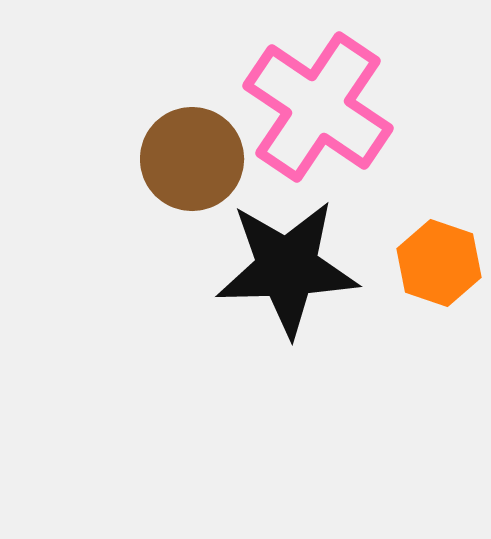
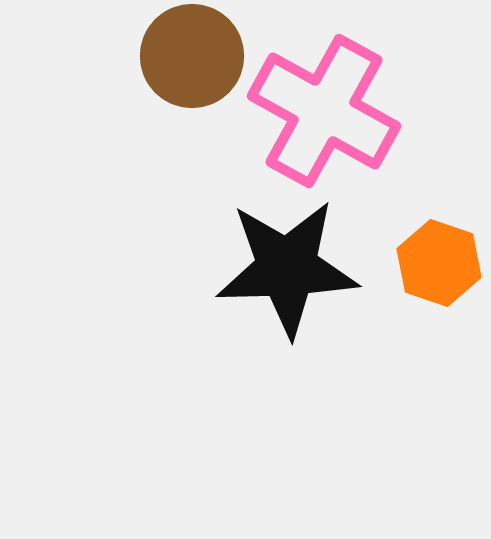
pink cross: moved 6 px right, 4 px down; rotated 5 degrees counterclockwise
brown circle: moved 103 px up
